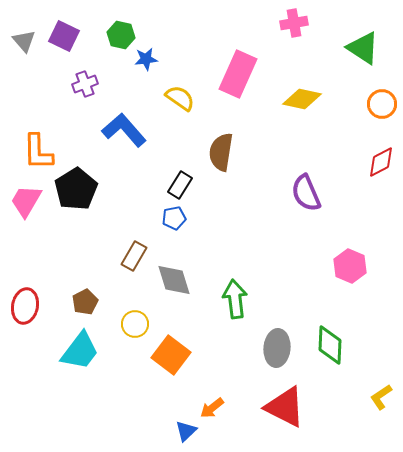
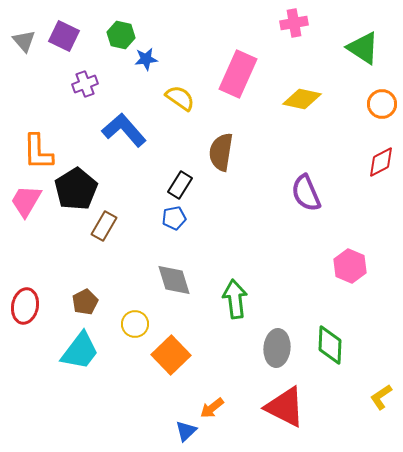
brown rectangle: moved 30 px left, 30 px up
orange square: rotated 9 degrees clockwise
